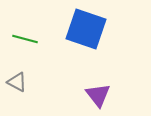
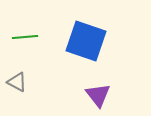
blue square: moved 12 px down
green line: moved 2 px up; rotated 20 degrees counterclockwise
